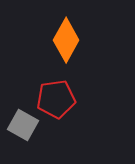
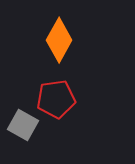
orange diamond: moved 7 px left
